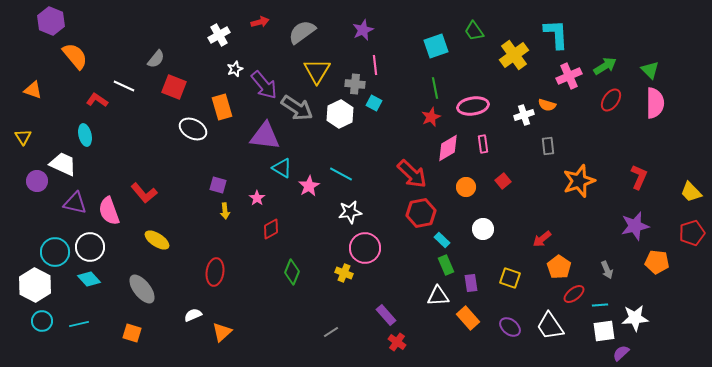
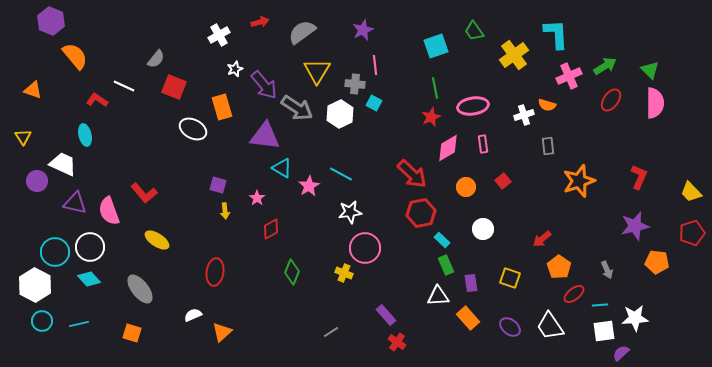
gray ellipse at (142, 289): moved 2 px left
